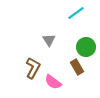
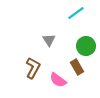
green circle: moved 1 px up
pink semicircle: moved 5 px right, 2 px up
